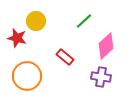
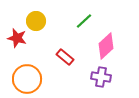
orange circle: moved 3 px down
